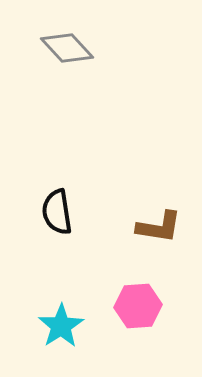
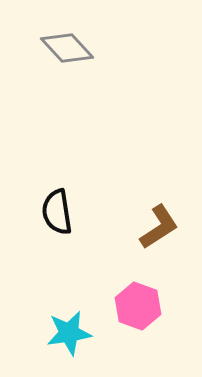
brown L-shape: rotated 42 degrees counterclockwise
pink hexagon: rotated 24 degrees clockwise
cyan star: moved 8 px right, 7 px down; rotated 24 degrees clockwise
